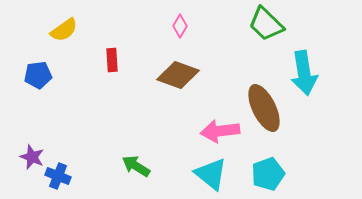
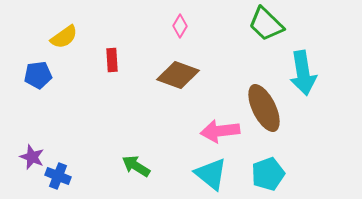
yellow semicircle: moved 7 px down
cyan arrow: moved 1 px left
